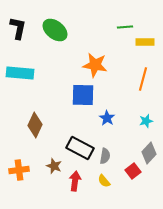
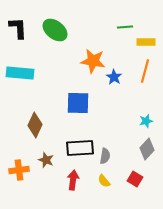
black L-shape: rotated 15 degrees counterclockwise
yellow rectangle: moved 1 px right
orange star: moved 2 px left, 4 px up
orange line: moved 2 px right, 8 px up
blue square: moved 5 px left, 8 px down
blue star: moved 7 px right, 41 px up
black rectangle: rotated 32 degrees counterclockwise
gray diamond: moved 2 px left, 4 px up
brown star: moved 8 px left, 6 px up
red square: moved 2 px right, 8 px down; rotated 21 degrees counterclockwise
red arrow: moved 2 px left, 1 px up
